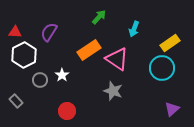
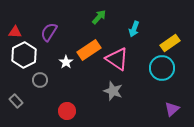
white star: moved 4 px right, 13 px up
